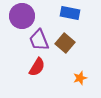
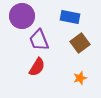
blue rectangle: moved 4 px down
brown square: moved 15 px right; rotated 12 degrees clockwise
